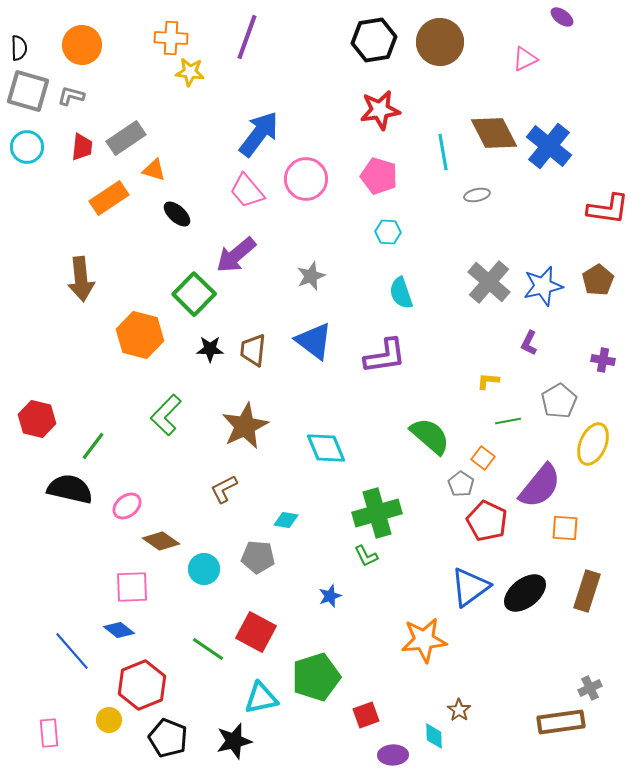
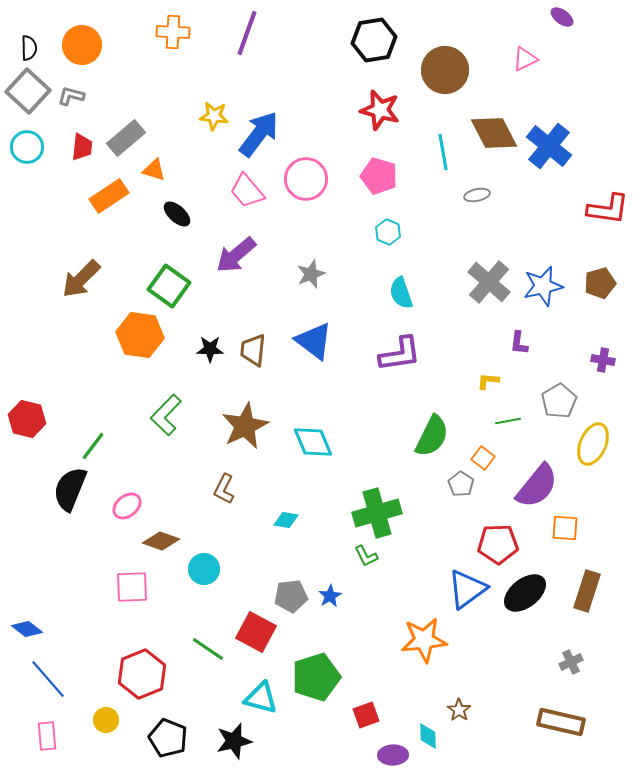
purple line at (247, 37): moved 4 px up
orange cross at (171, 38): moved 2 px right, 6 px up
brown circle at (440, 42): moved 5 px right, 28 px down
black semicircle at (19, 48): moved 10 px right
yellow star at (190, 72): moved 24 px right, 44 px down
gray square at (28, 91): rotated 27 degrees clockwise
red star at (380, 110): rotated 24 degrees clockwise
gray rectangle at (126, 138): rotated 6 degrees counterclockwise
orange rectangle at (109, 198): moved 2 px up
cyan hexagon at (388, 232): rotated 20 degrees clockwise
gray star at (311, 276): moved 2 px up
brown arrow at (81, 279): rotated 51 degrees clockwise
brown pentagon at (598, 280): moved 2 px right, 3 px down; rotated 16 degrees clockwise
green square at (194, 294): moved 25 px left, 8 px up; rotated 9 degrees counterclockwise
orange hexagon at (140, 335): rotated 6 degrees counterclockwise
purple L-shape at (529, 343): moved 10 px left; rotated 20 degrees counterclockwise
purple L-shape at (385, 356): moved 15 px right, 2 px up
red hexagon at (37, 419): moved 10 px left
green semicircle at (430, 436): moved 2 px right; rotated 75 degrees clockwise
cyan diamond at (326, 448): moved 13 px left, 6 px up
purple semicircle at (540, 486): moved 3 px left
black semicircle at (70, 489): rotated 81 degrees counterclockwise
brown L-shape at (224, 489): rotated 36 degrees counterclockwise
red pentagon at (487, 521): moved 11 px right, 23 px down; rotated 27 degrees counterclockwise
brown diamond at (161, 541): rotated 15 degrees counterclockwise
gray pentagon at (258, 557): moved 33 px right, 39 px down; rotated 12 degrees counterclockwise
blue triangle at (470, 587): moved 3 px left, 2 px down
blue star at (330, 596): rotated 10 degrees counterclockwise
blue diamond at (119, 630): moved 92 px left, 1 px up
blue line at (72, 651): moved 24 px left, 28 px down
red hexagon at (142, 685): moved 11 px up
gray cross at (590, 688): moved 19 px left, 26 px up
cyan triangle at (261, 698): rotated 27 degrees clockwise
yellow circle at (109, 720): moved 3 px left
brown rectangle at (561, 722): rotated 21 degrees clockwise
pink rectangle at (49, 733): moved 2 px left, 3 px down
cyan diamond at (434, 736): moved 6 px left
